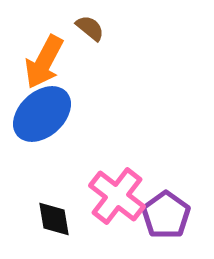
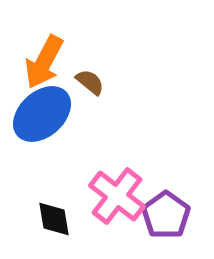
brown semicircle: moved 54 px down
